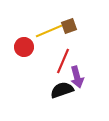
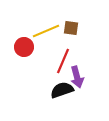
brown square: moved 2 px right, 2 px down; rotated 28 degrees clockwise
yellow line: moved 3 px left
